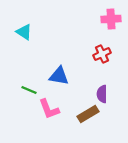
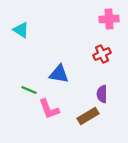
pink cross: moved 2 px left
cyan triangle: moved 3 px left, 2 px up
blue triangle: moved 2 px up
brown rectangle: moved 2 px down
